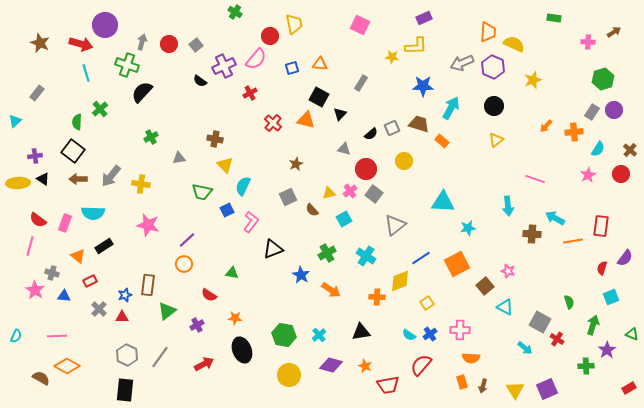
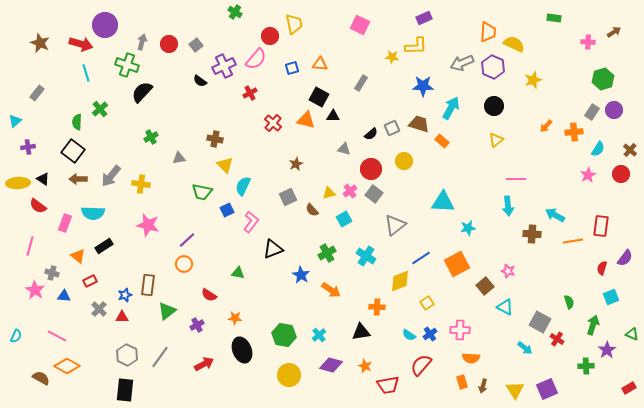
black triangle at (340, 114): moved 7 px left, 2 px down; rotated 48 degrees clockwise
purple cross at (35, 156): moved 7 px left, 9 px up
red circle at (366, 169): moved 5 px right
pink line at (535, 179): moved 19 px left; rotated 18 degrees counterclockwise
cyan arrow at (555, 218): moved 3 px up
red semicircle at (38, 220): moved 14 px up
green triangle at (232, 273): moved 6 px right
orange cross at (377, 297): moved 10 px down
pink line at (57, 336): rotated 30 degrees clockwise
